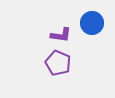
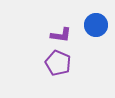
blue circle: moved 4 px right, 2 px down
